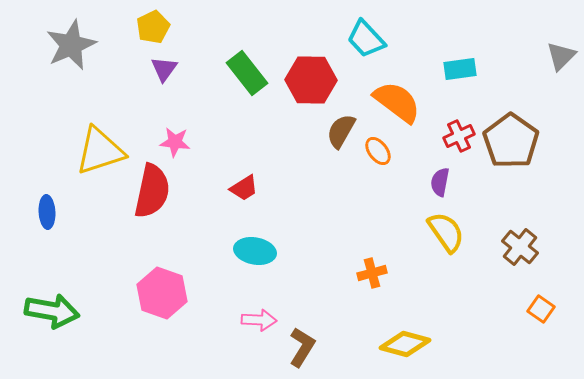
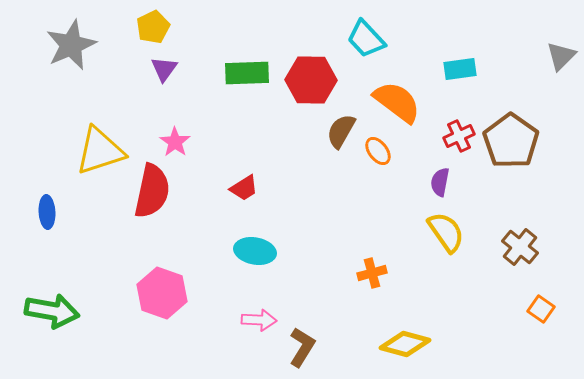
green rectangle: rotated 54 degrees counterclockwise
pink star: rotated 28 degrees clockwise
